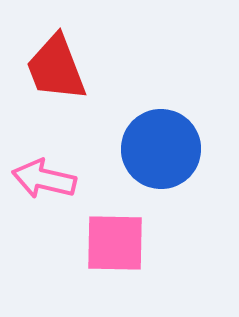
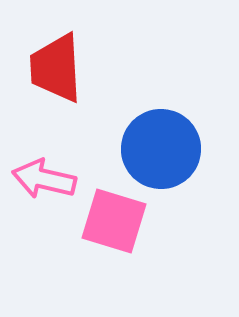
red trapezoid: rotated 18 degrees clockwise
pink square: moved 1 px left, 22 px up; rotated 16 degrees clockwise
